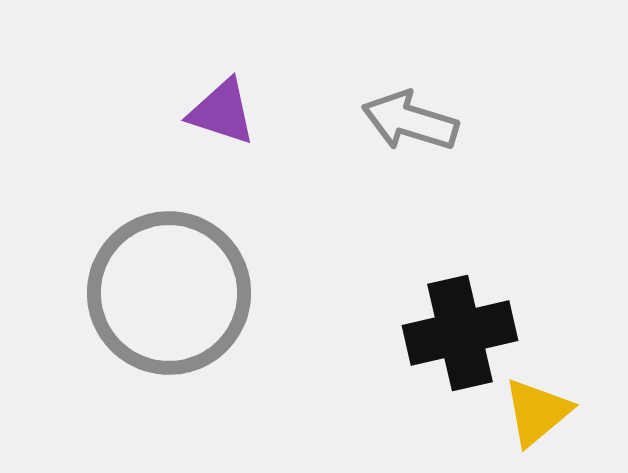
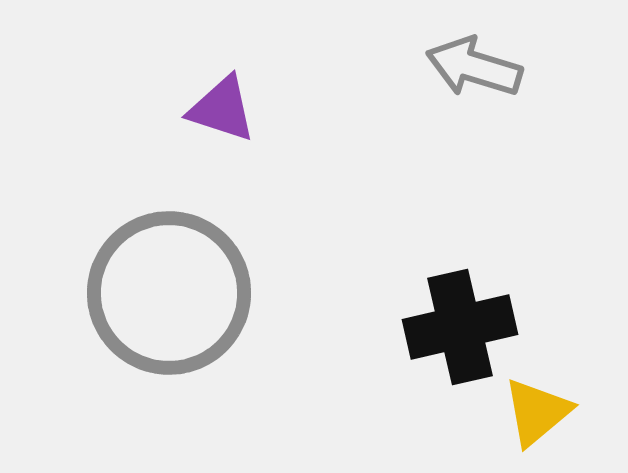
purple triangle: moved 3 px up
gray arrow: moved 64 px right, 54 px up
black cross: moved 6 px up
